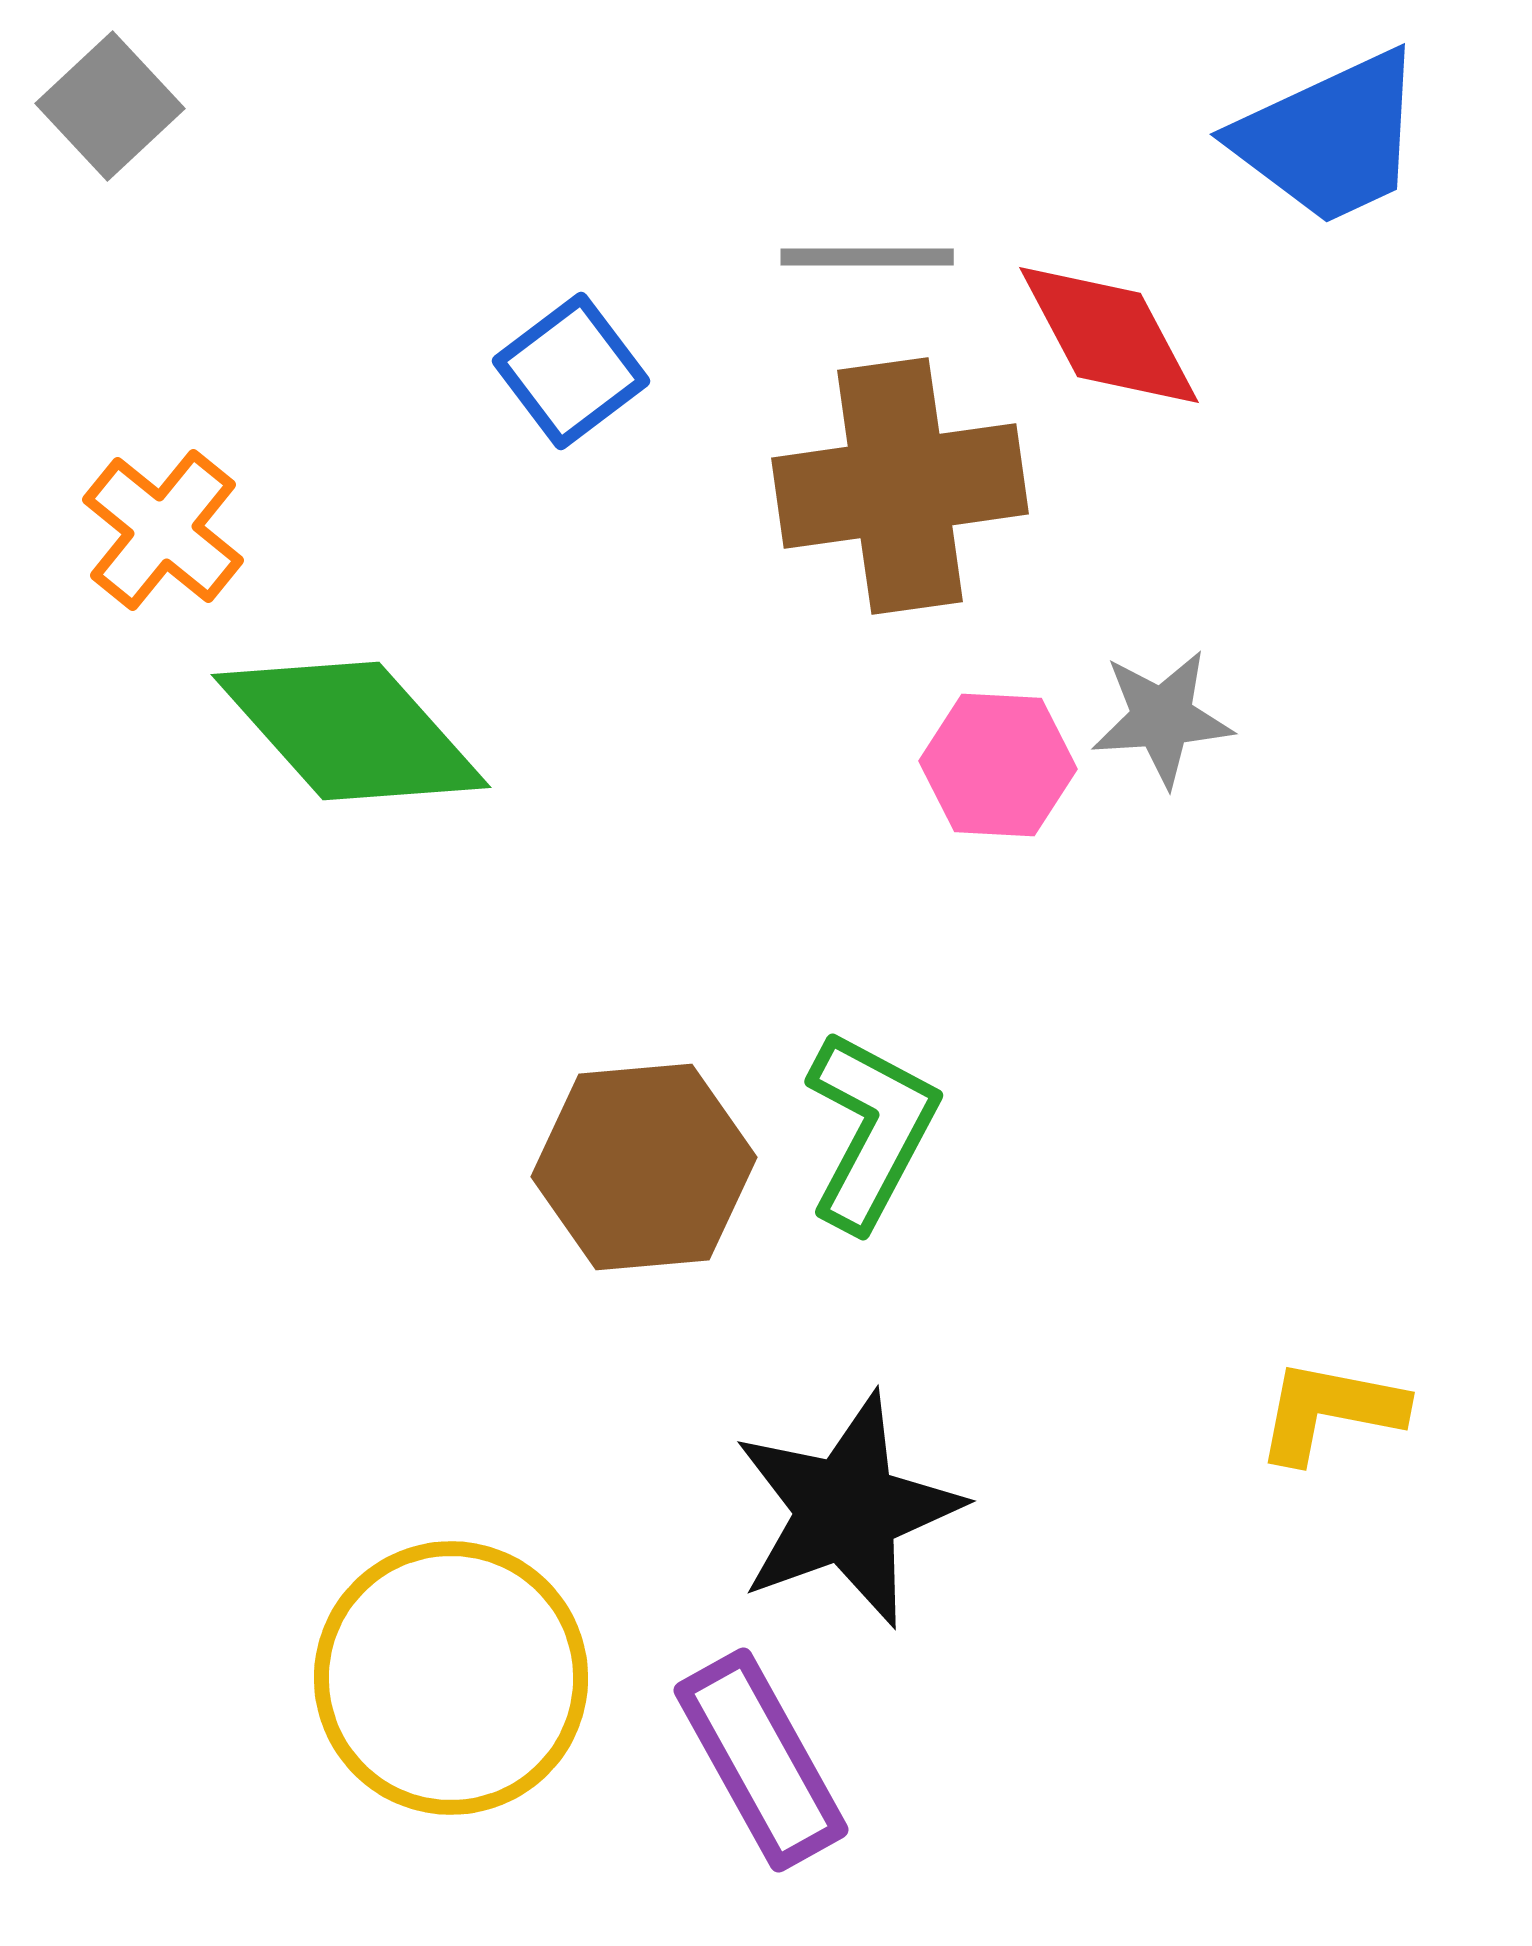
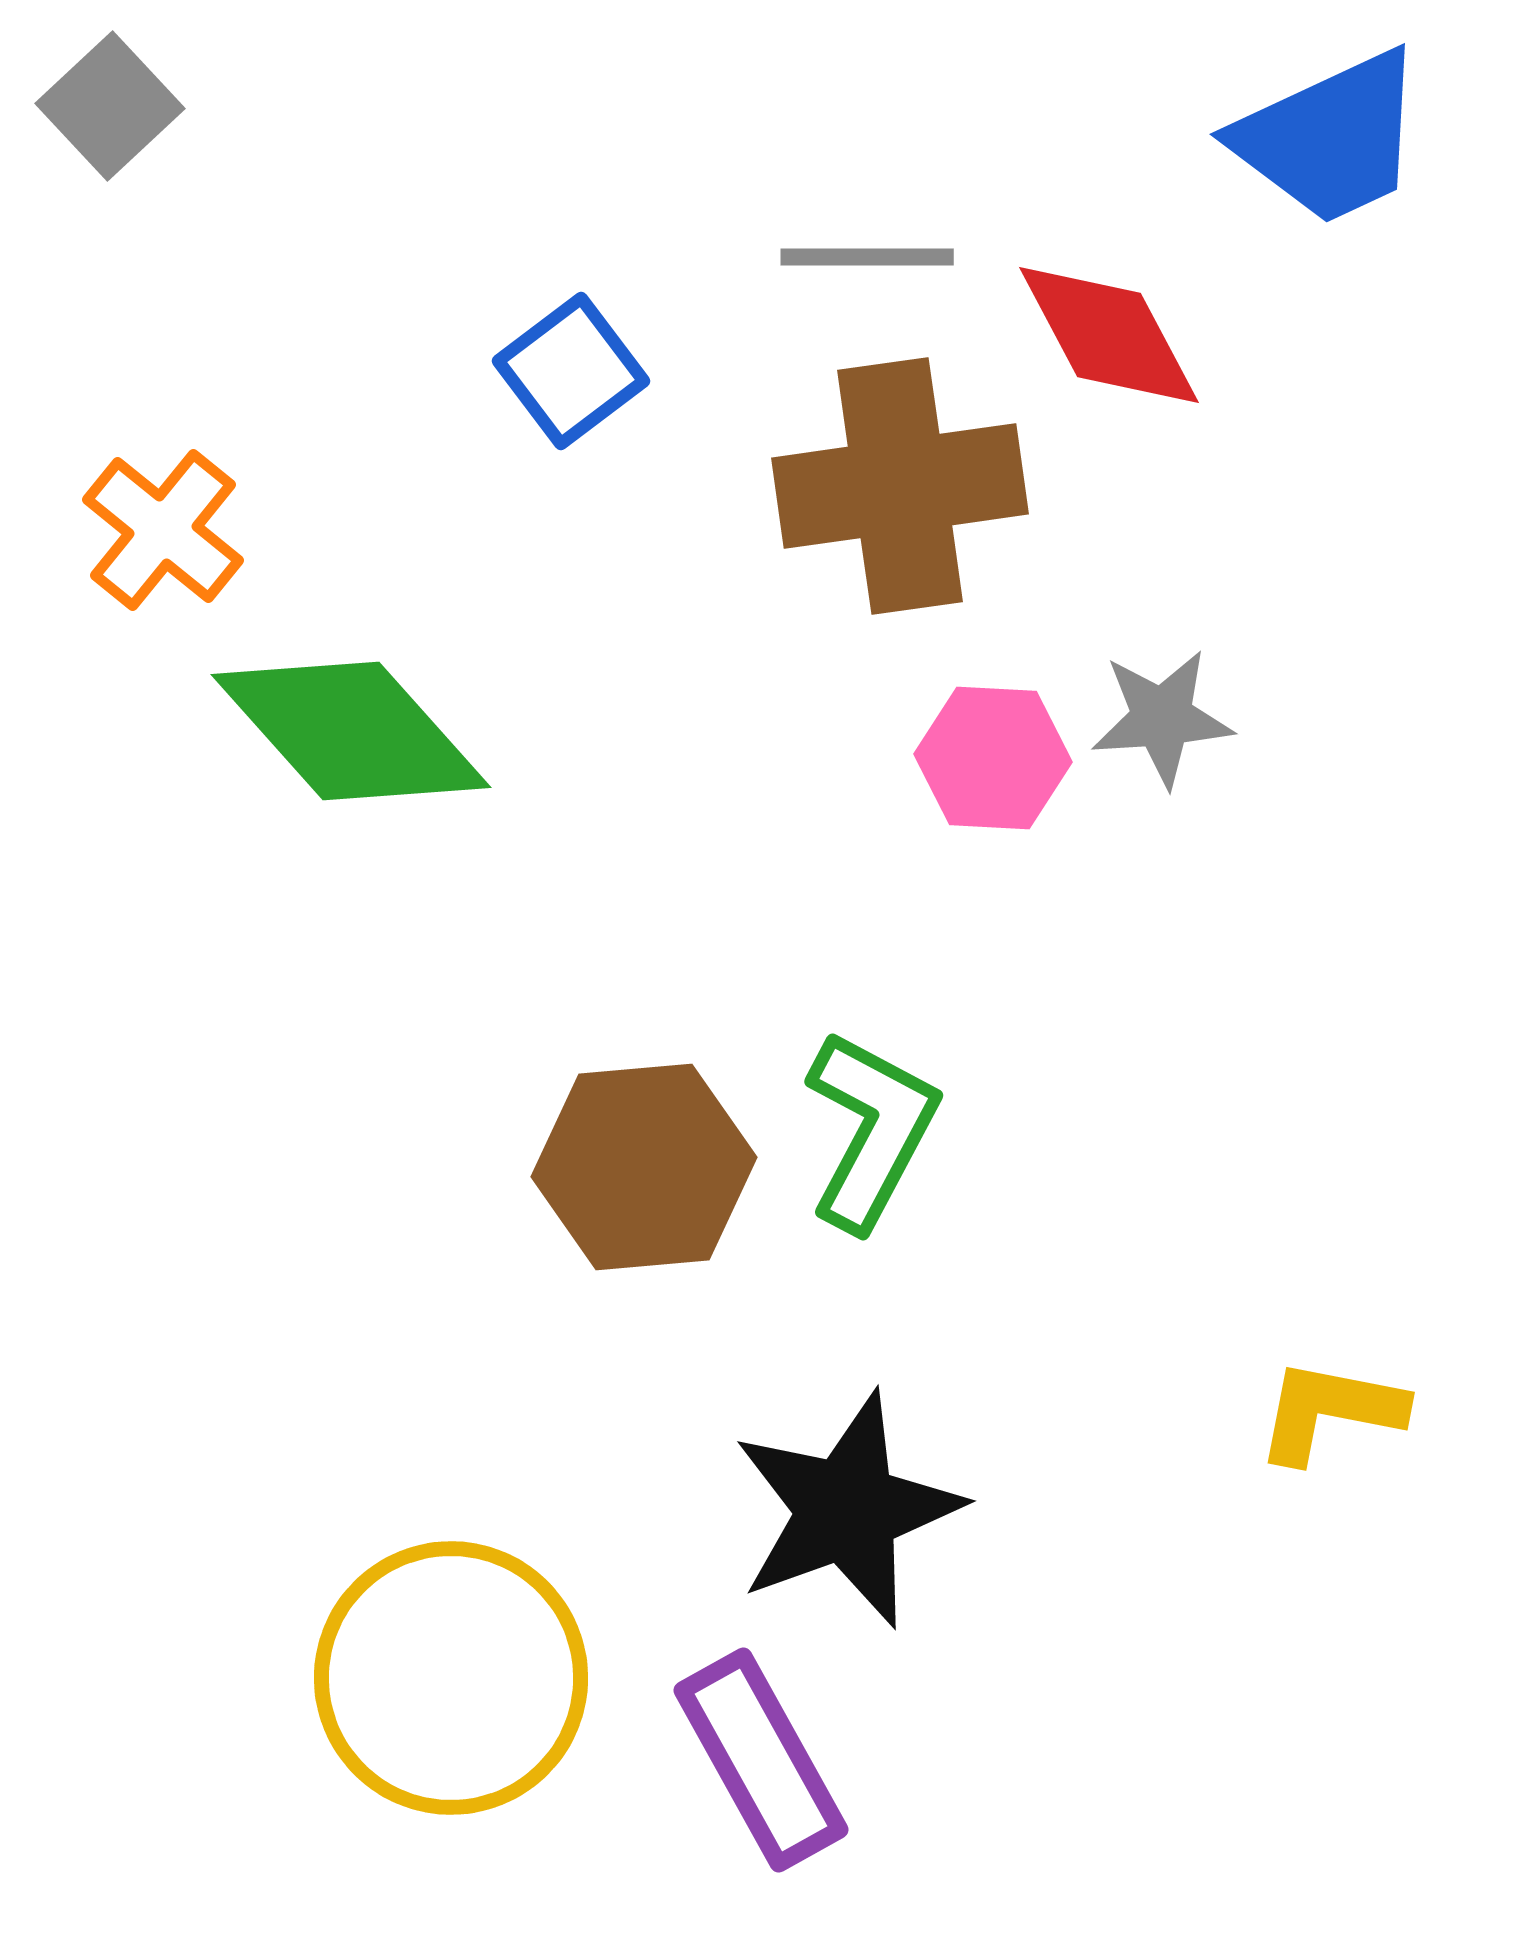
pink hexagon: moved 5 px left, 7 px up
